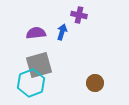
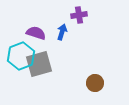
purple cross: rotated 21 degrees counterclockwise
purple semicircle: rotated 24 degrees clockwise
gray square: moved 1 px up
cyan hexagon: moved 10 px left, 27 px up
